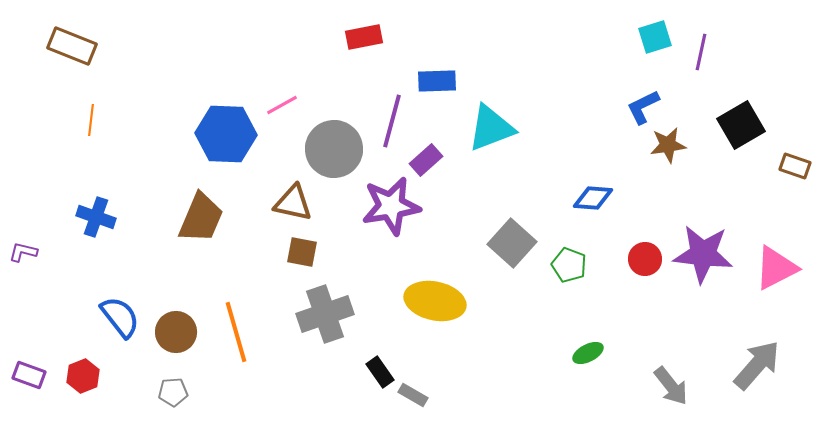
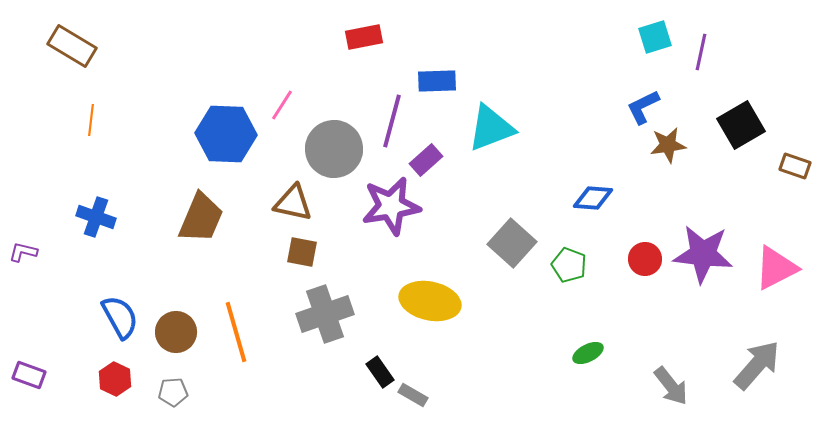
brown rectangle at (72, 46): rotated 9 degrees clockwise
pink line at (282, 105): rotated 28 degrees counterclockwise
yellow ellipse at (435, 301): moved 5 px left
blue semicircle at (120, 317): rotated 9 degrees clockwise
red hexagon at (83, 376): moved 32 px right, 3 px down; rotated 12 degrees counterclockwise
